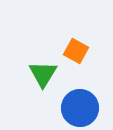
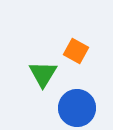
blue circle: moved 3 px left
